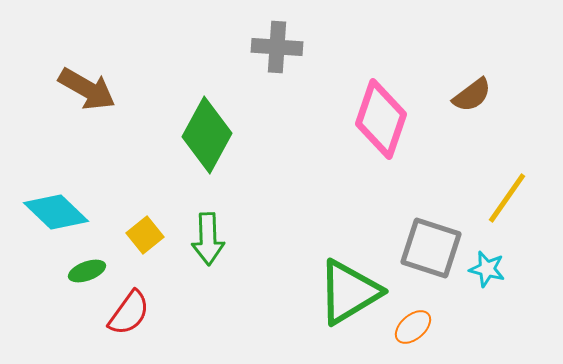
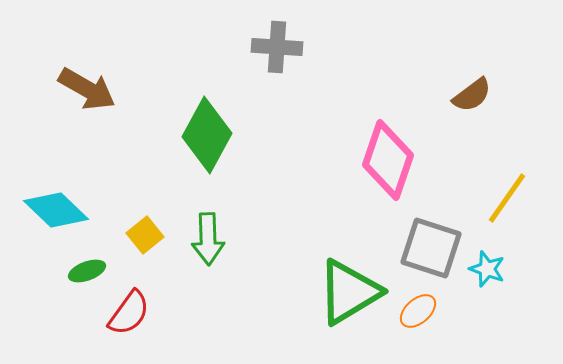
pink diamond: moved 7 px right, 41 px down
cyan diamond: moved 2 px up
cyan star: rotated 6 degrees clockwise
orange ellipse: moved 5 px right, 16 px up
